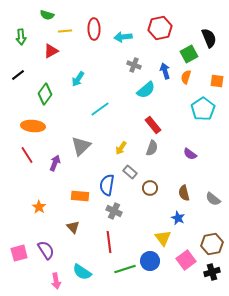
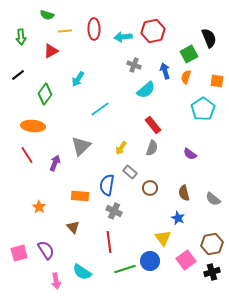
red hexagon at (160, 28): moved 7 px left, 3 px down
